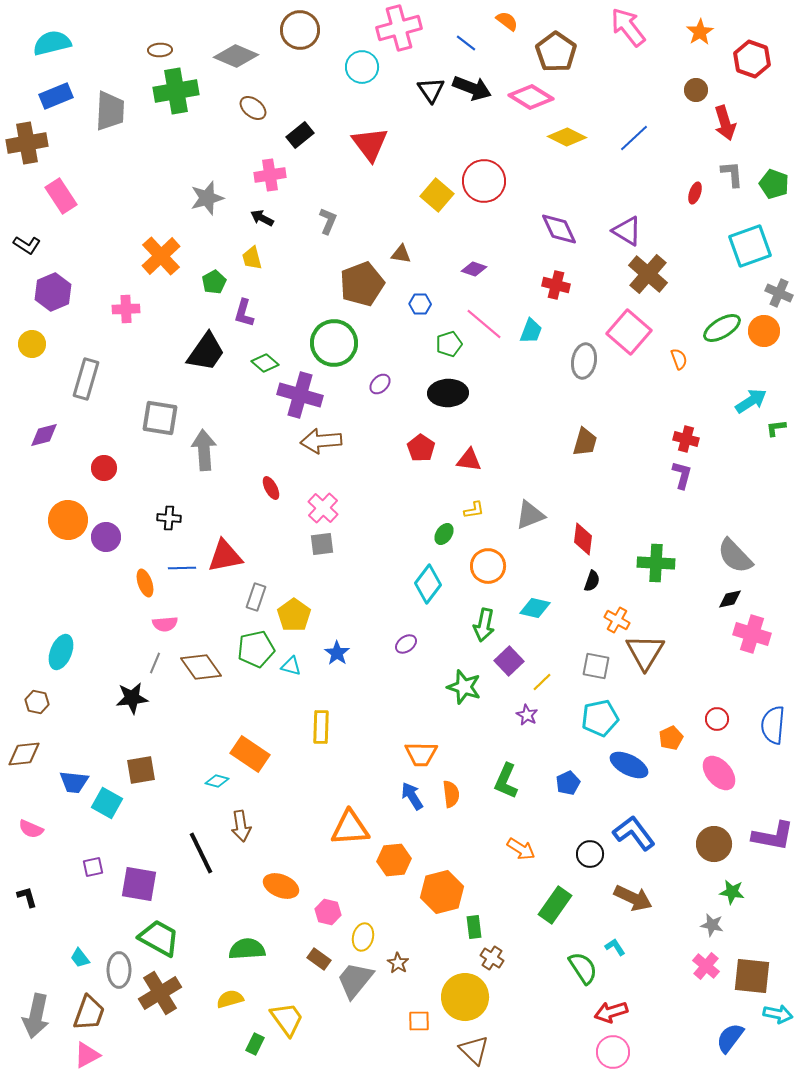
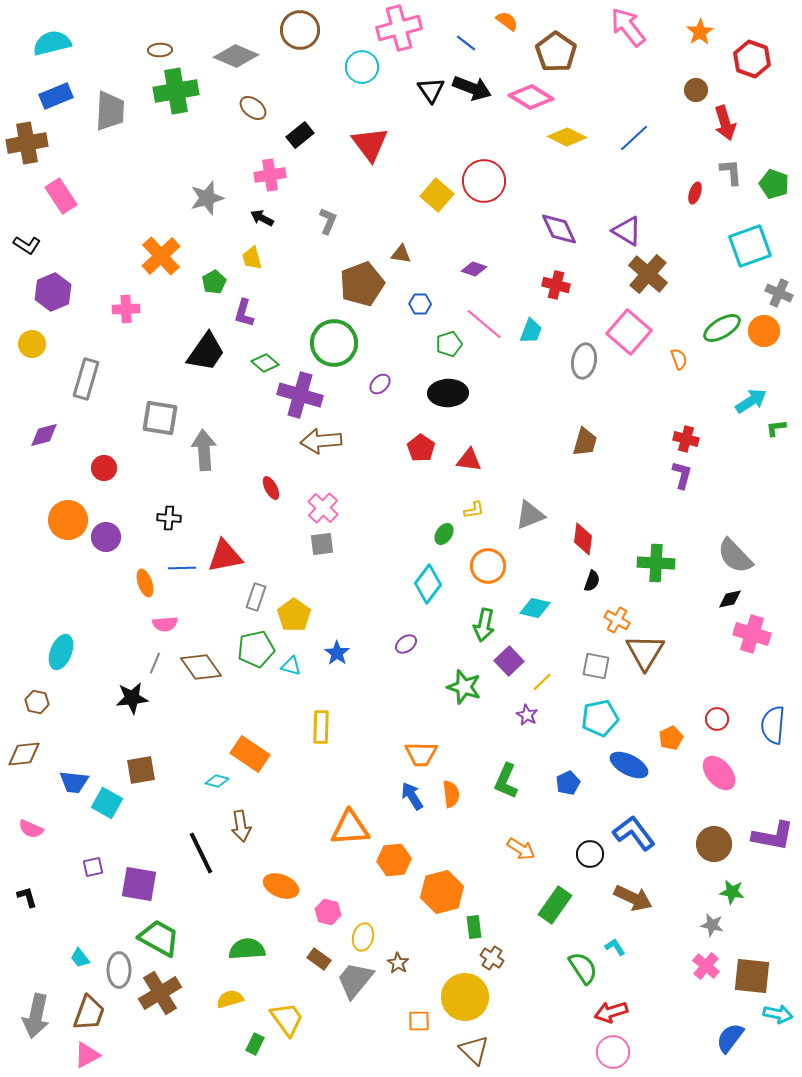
gray L-shape at (732, 174): moved 1 px left, 2 px up
